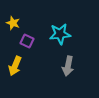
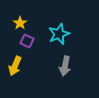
yellow star: moved 7 px right; rotated 16 degrees clockwise
cyan star: moved 1 px left; rotated 15 degrees counterclockwise
gray arrow: moved 3 px left
